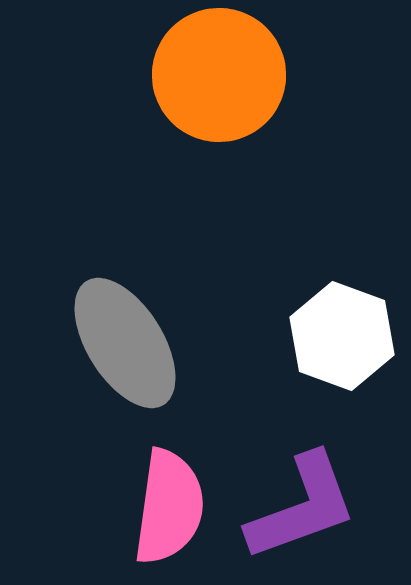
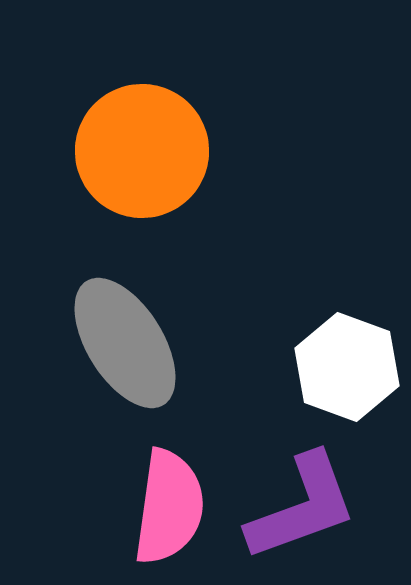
orange circle: moved 77 px left, 76 px down
white hexagon: moved 5 px right, 31 px down
